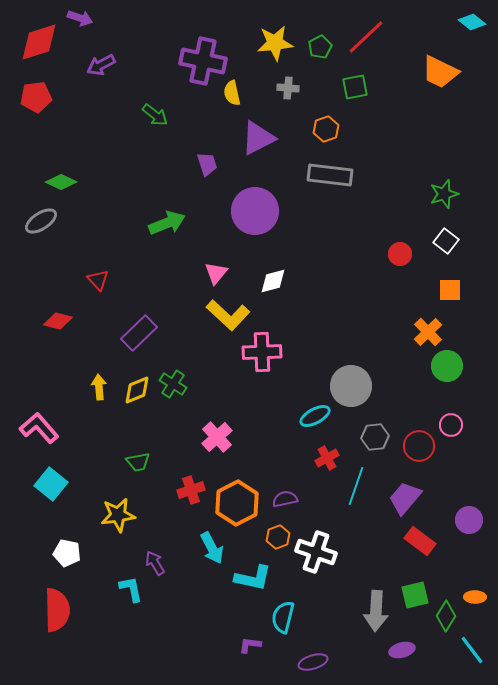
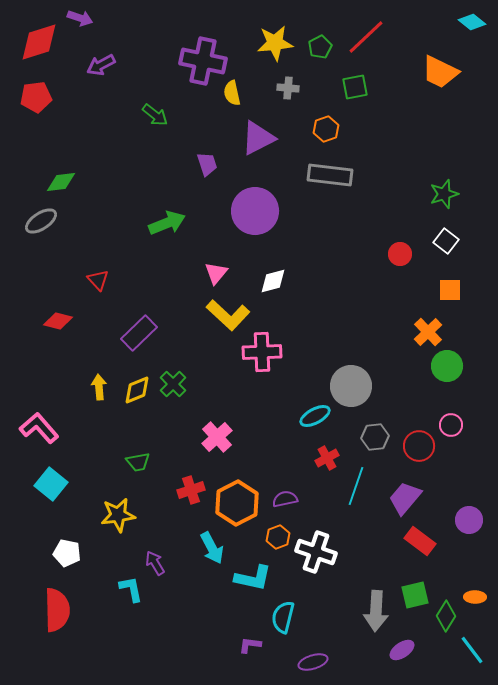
green diamond at (61, 182): rotated 32 degrees counterclockwise
green cross at (173, 384): rotated 12 degrees clockwise
purple ellipse at (402, 650): rotated 20 degrees counterclockwise
